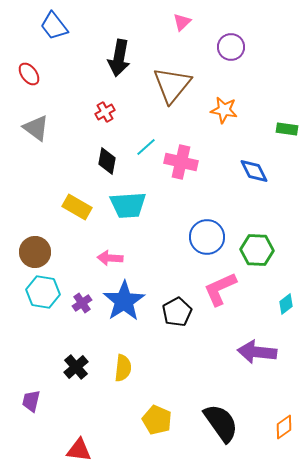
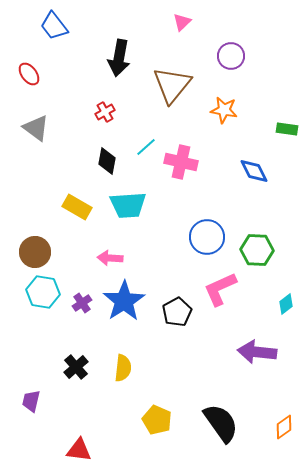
purple circle: moved 9 px down
